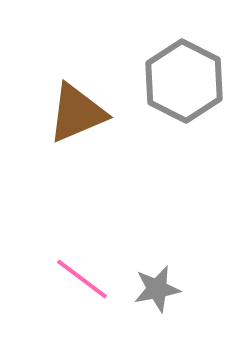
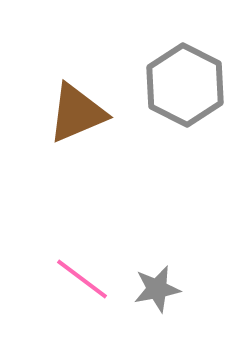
gray hexagon: moved 1 px right, 4 px down
